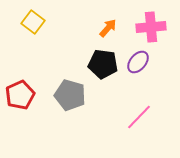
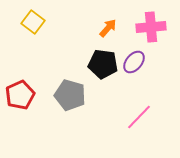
purple ellipse: moved 4 px left
